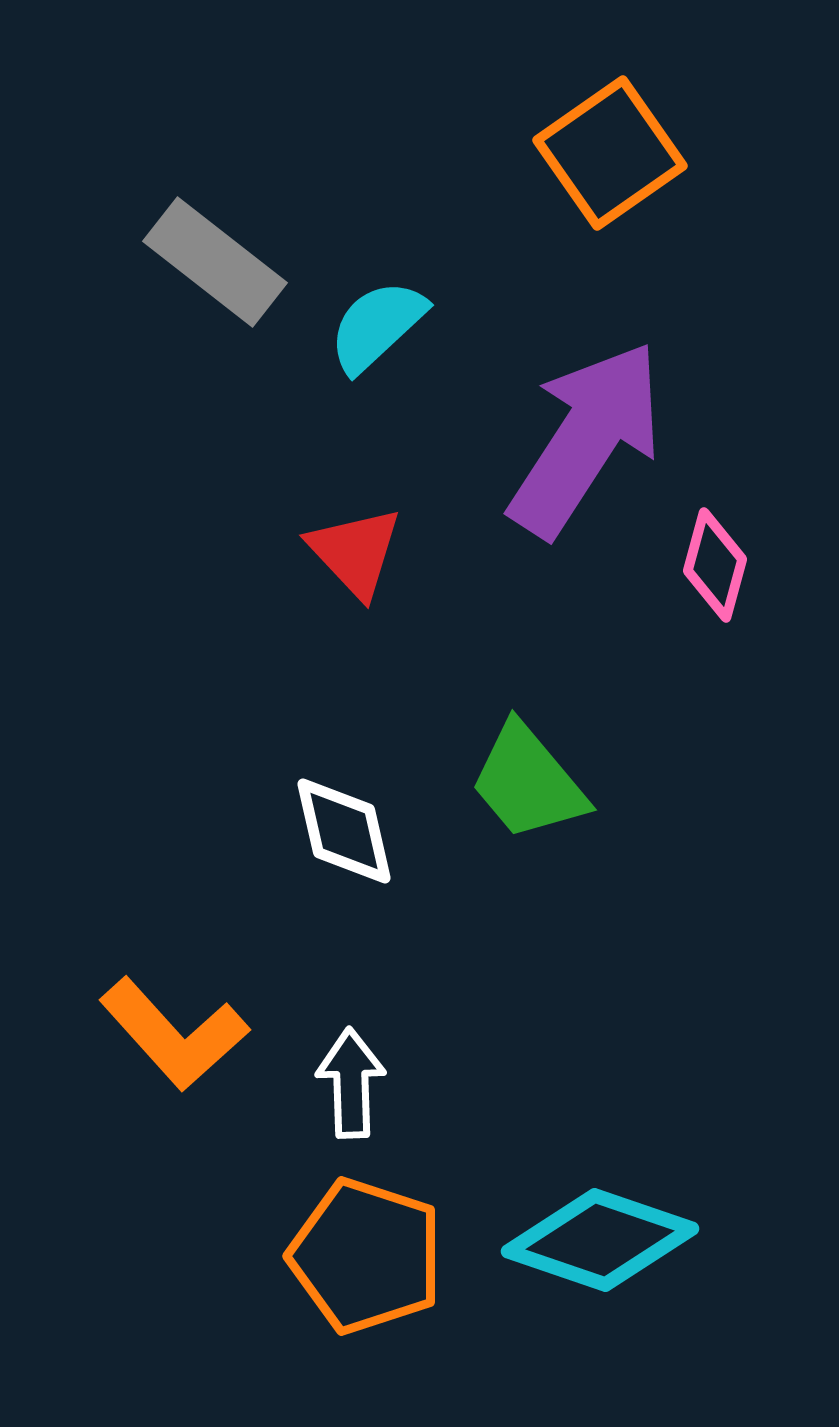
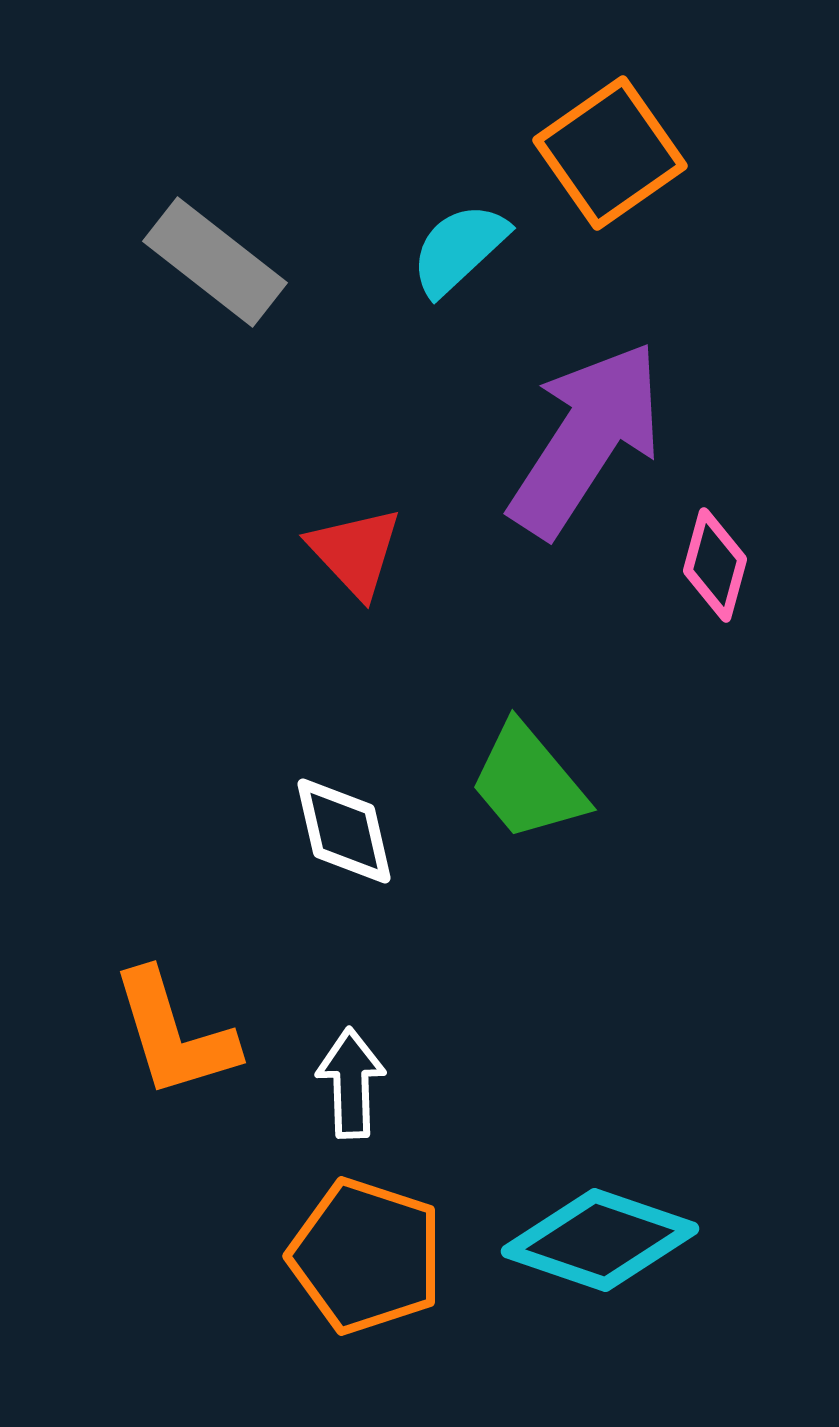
cyan semicircle: moved 82 px right, 77 px up
orange L-shape: rotated 25 degrees clockwise
